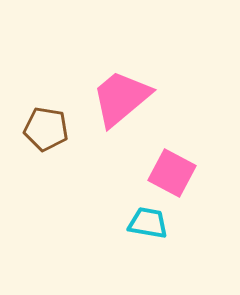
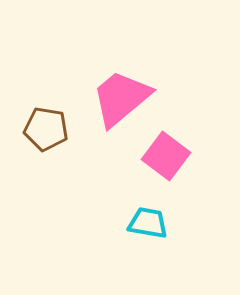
pink square: moved 6 px left, 17 px up; rotated 9 degrees clockwise
